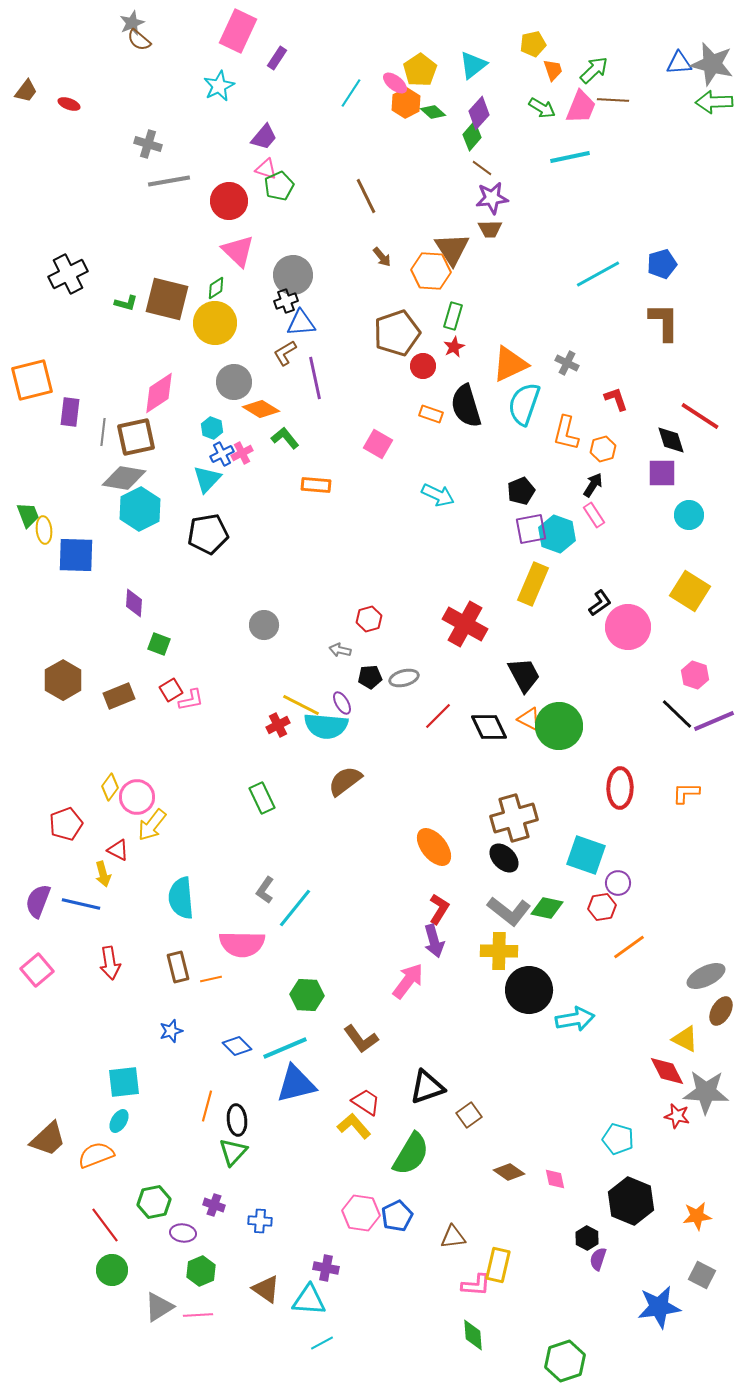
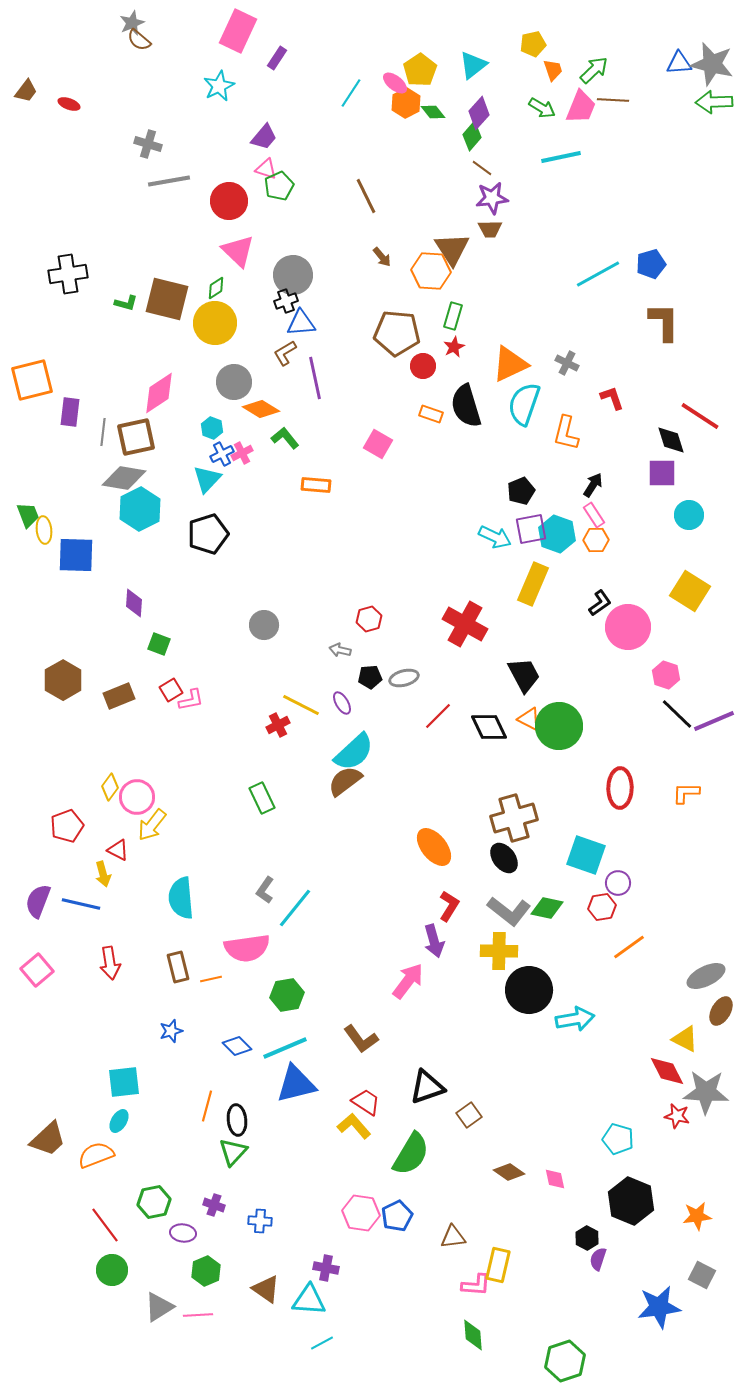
green diamond at (433, 112): rotated 10 degrees clockwise
cyan line at (570, 157): moved 9 px left
blue pentagon at (662, 264): moved 11 px left
black cross at (68, 274): rotated 18 degrees clockwise
brown pentagon at (397, 333): rotated 24 degrees clockwise
red L-shape at (616, 399): moved 4 px left, 1 px up
orange hexagon at (603, 449): moved 7 px left, 91 px down; rotated 15 degrees clockwise
cyan arrow at (438, 495): moved 57 px right, 42 px down
black pentagon at (208, 534): rotated 9 degrees counterclockwise
pink hexagon at (695, 675): moved 29 px left
cyan semicircle at (326, 726): moved 28 px right, 26 px down; rotated 48 degrees counterclockwise
red pentagon at (66, 824): moved 1 px right, 2 px down
black ellipse at (504, 858): rotated 8 degrees clockwise
red L-shape at (439, 909): moved 10 px right, 3 px up
pink semicircle at (242, 944): moved 5 px right, 4 px down; rotated 9 degrees counterclockwise
green hexagon at (307, 995): moved 20 px left; rotated 12 degrees counterclockwise
green hexagon at (201, 1271): moved 5 px right
